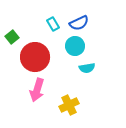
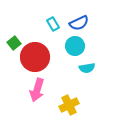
green square: moved 2 px right, 6 px down
